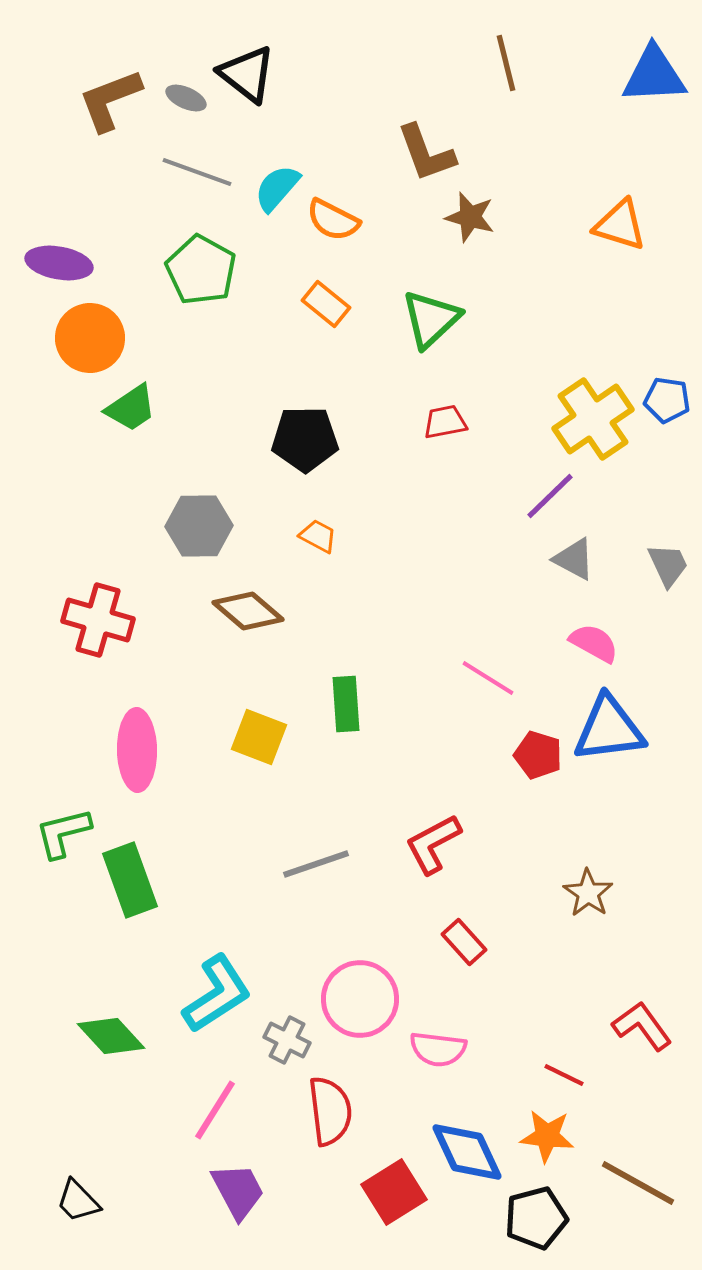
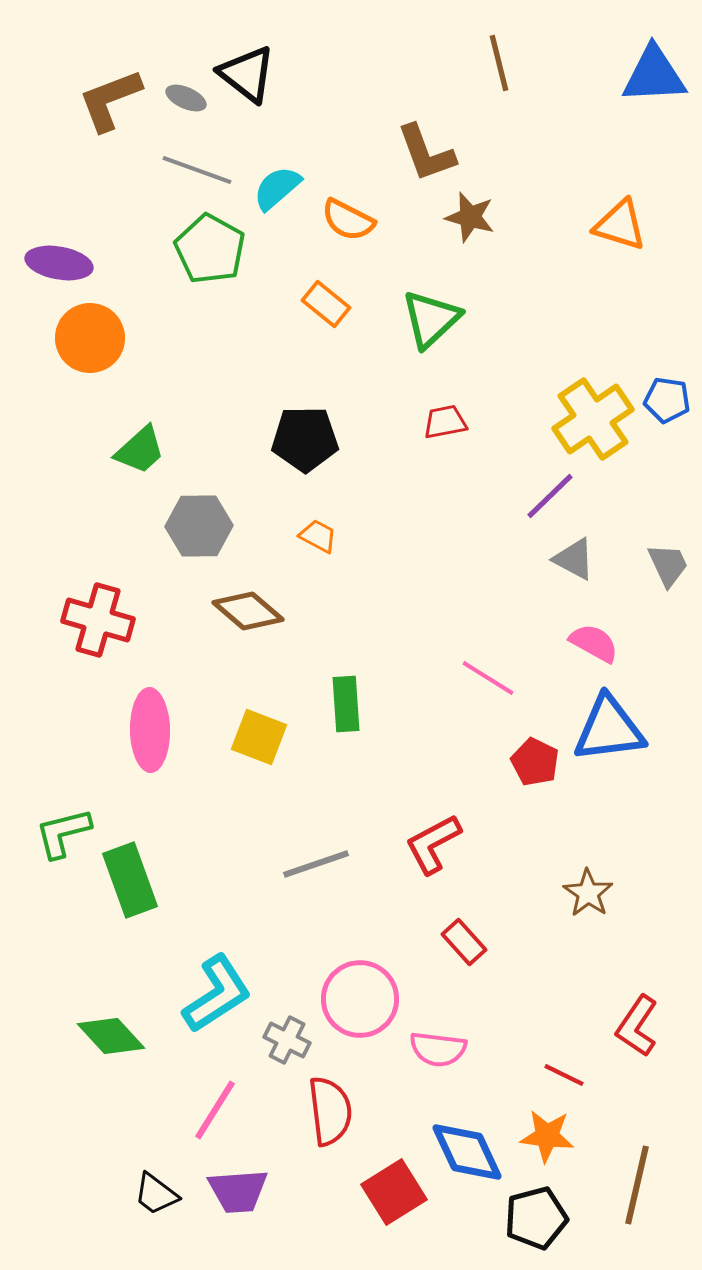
brown line at (506, 63): moved 7 px left
gray line at (197, 172): moved 2 px up
cyan semicircle at (277, 188): rotated 8 degrees clockwise
orange semicircle at (333, 220): moved 15 px right
green pentagon at (201, 270): moved 9 px right, 21 px up
green trapezoid at (131, 408): moved 9 px right, 42 px down; rotated 8 degrees counterclockwise
pink ellipse at (137, 750): moved 13 px right, 20 px up
red pentagon at (538, 755): moved 3 px left, 7 px down; rotated 9 degrees clockwise
red L-shape at (642, 1026): moved 5 px left; rotated 110 degrees counterclockwise
brown line at (638, 1183): moved 1 px left, 2 px down; rotated 74 degrees clockwise
purple trapezoid at (238, 1191): rotated 114 degrees clockwise
black trapezoid at (78, 1201): moved 78 px right, 7 px up; rotated 9 degrees counterclockwise
